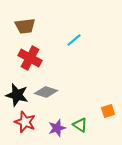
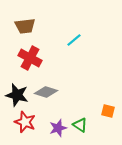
orange square: rotated 32 degrees clockwise
purple star: moved 1 px right
